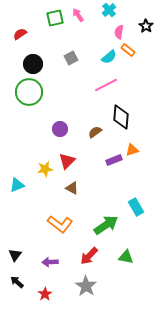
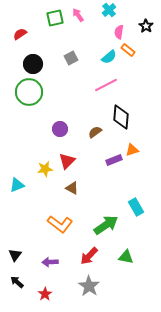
gray star: moved 3 px right
